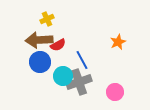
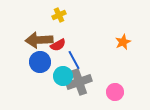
yellow cross: moved 12 px right, 4 px up
orange star: moved 5 px right
blue line: moved 8 px left
